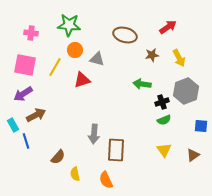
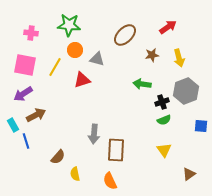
brown ellipse: rotated 60 degrees counterclockwise
yellow arrow: rotated 12 degrees clockwise
brown triangle: moved 4 px left, 19 px down
orange semicircle: moved 4 px right, 1 px down
